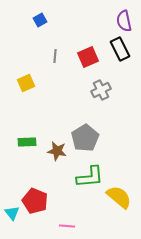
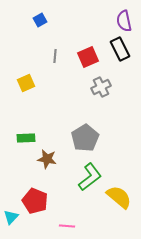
gray cross: moved 3 px up
green rectangle: moved 1 px left, 4 px up
brown star: moved 10 px left, 8 px down
green L-shape: rotated 32 degrees counterclockwise
cyan triangle: moved 1 px left, 4 px down; rotated 21 degrees clockwise
